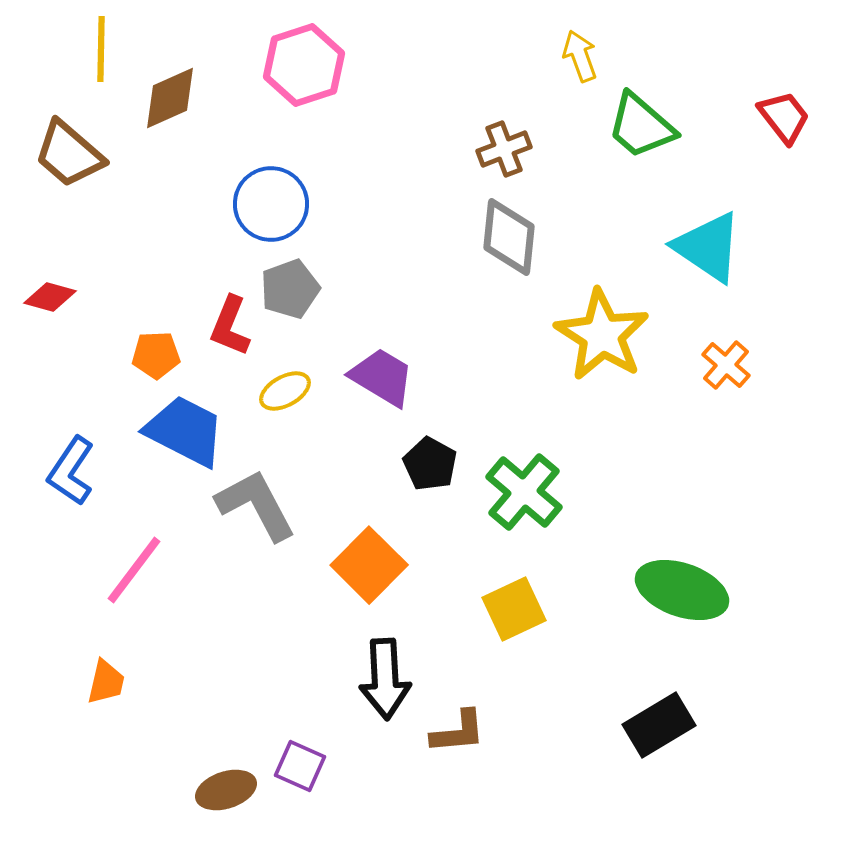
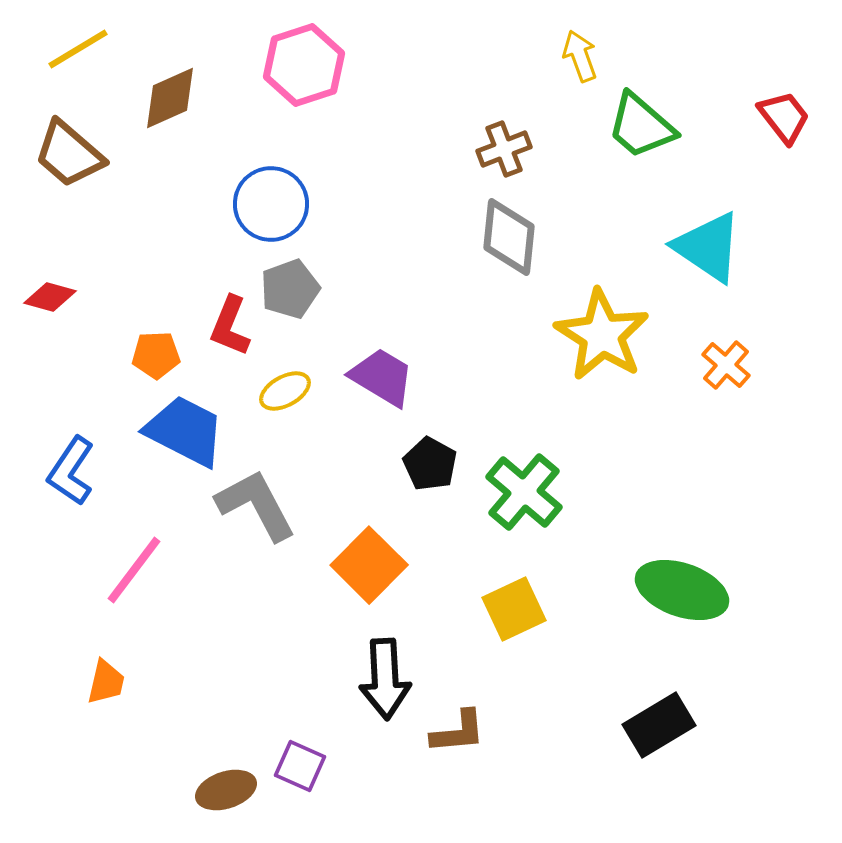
yellow line: moved 23 px left; rotated 58 degrees clockwise
